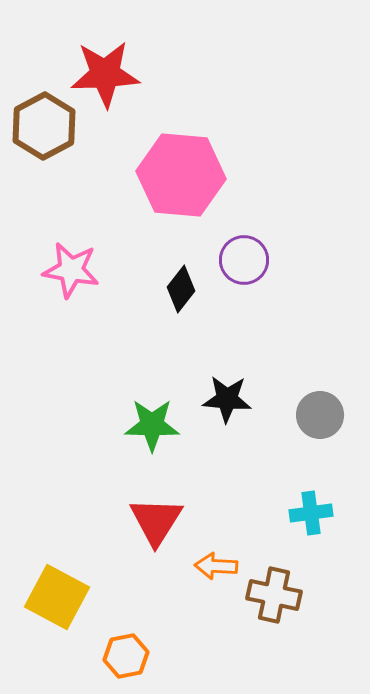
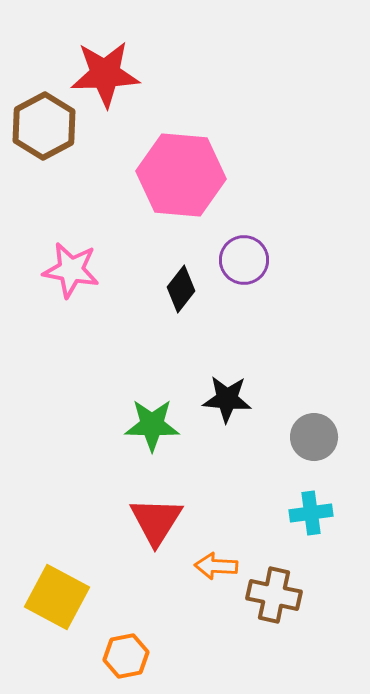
gray circle: moved 6 px left, 22 px down
